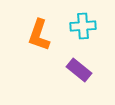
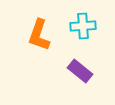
purple rectangle: moved 1 px right, 1 px down
